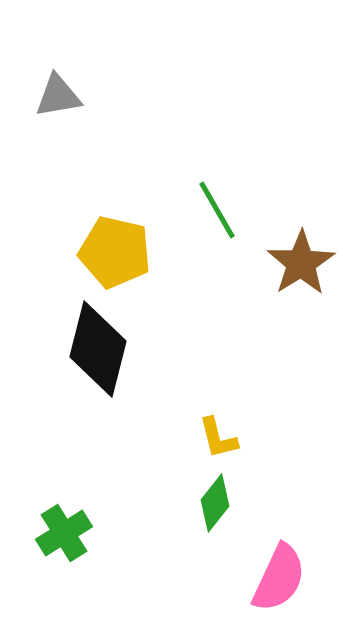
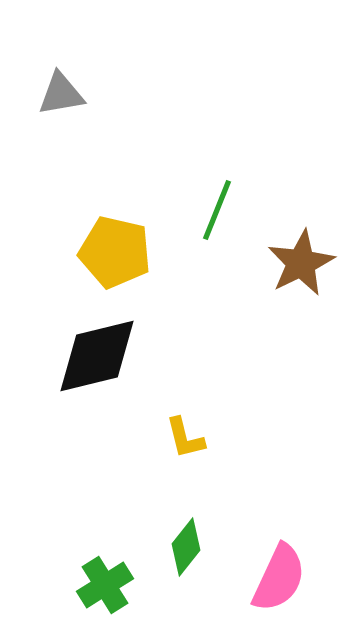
gray triangle: moved 3 px right, 2 px up
green line: rotated 52 degrees clockwise
brown star: rotated 6 degrees clockwise
black diamond: moved 1 px left, 7 px down; rotated 62 degrees clockwise
yellow L-shape: moved 33 px left
green diamond: moved 29 px left, 44 px down
green cross: moved 41 px right, 52 px down
